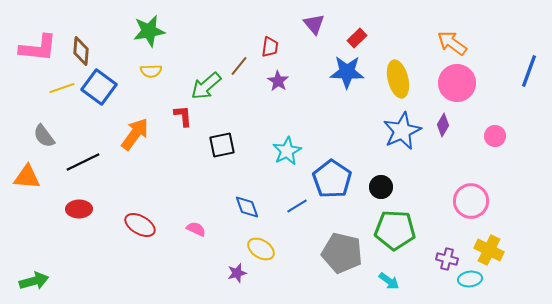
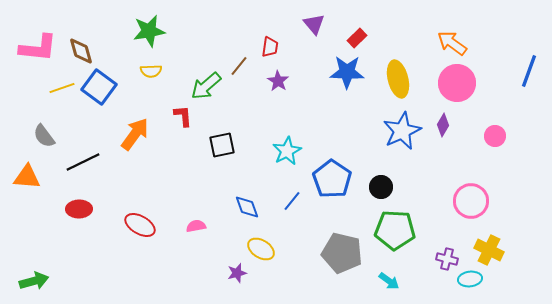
brown diamond at (81, 51): rotated 20 degrees counterclockwise
blue line at (297, 206): moved 5 px left, 5 px up; rotated 20 degrees counterclockwise
pink semicircle at (196, 229): moved 3 px up; rotated 36 degrees counterclockwise
